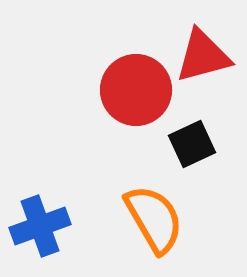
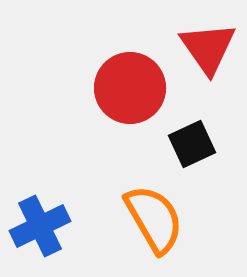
red triangle: moved 5 px right, 8 px up; rotated 50 degrees counterclockwise
red circle: moved 6 px left, 2 px up
blue cross: rotated 6 degrees counterclockwise
